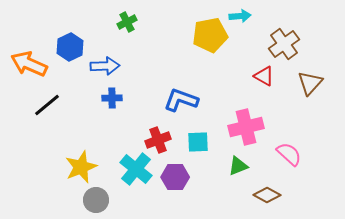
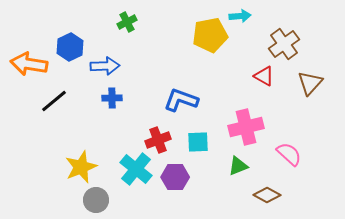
orange arrow: rotated 15 degrees counterclockwise
black line: moved 7 px right, 4 px up
